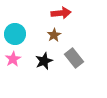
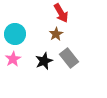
red arrow: rotated 66 degrees clockwise
brown star: moved 2 px right, 1 px up
gray rectangle: moved 5 px left
